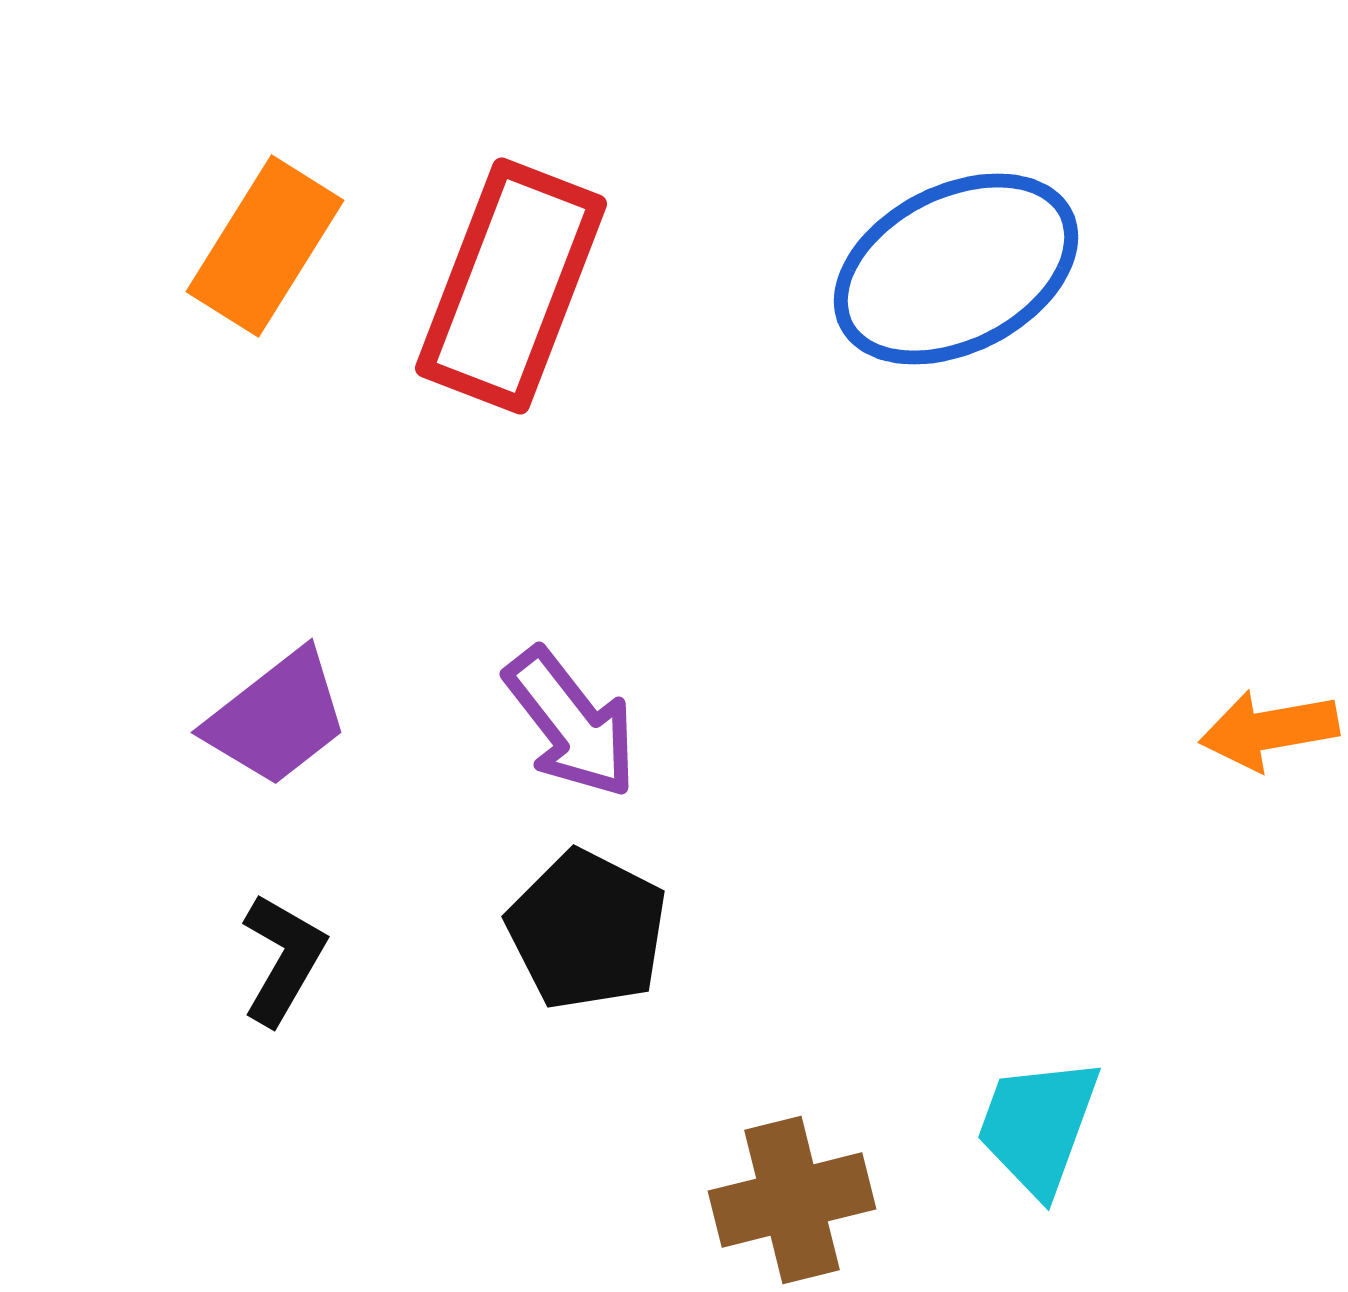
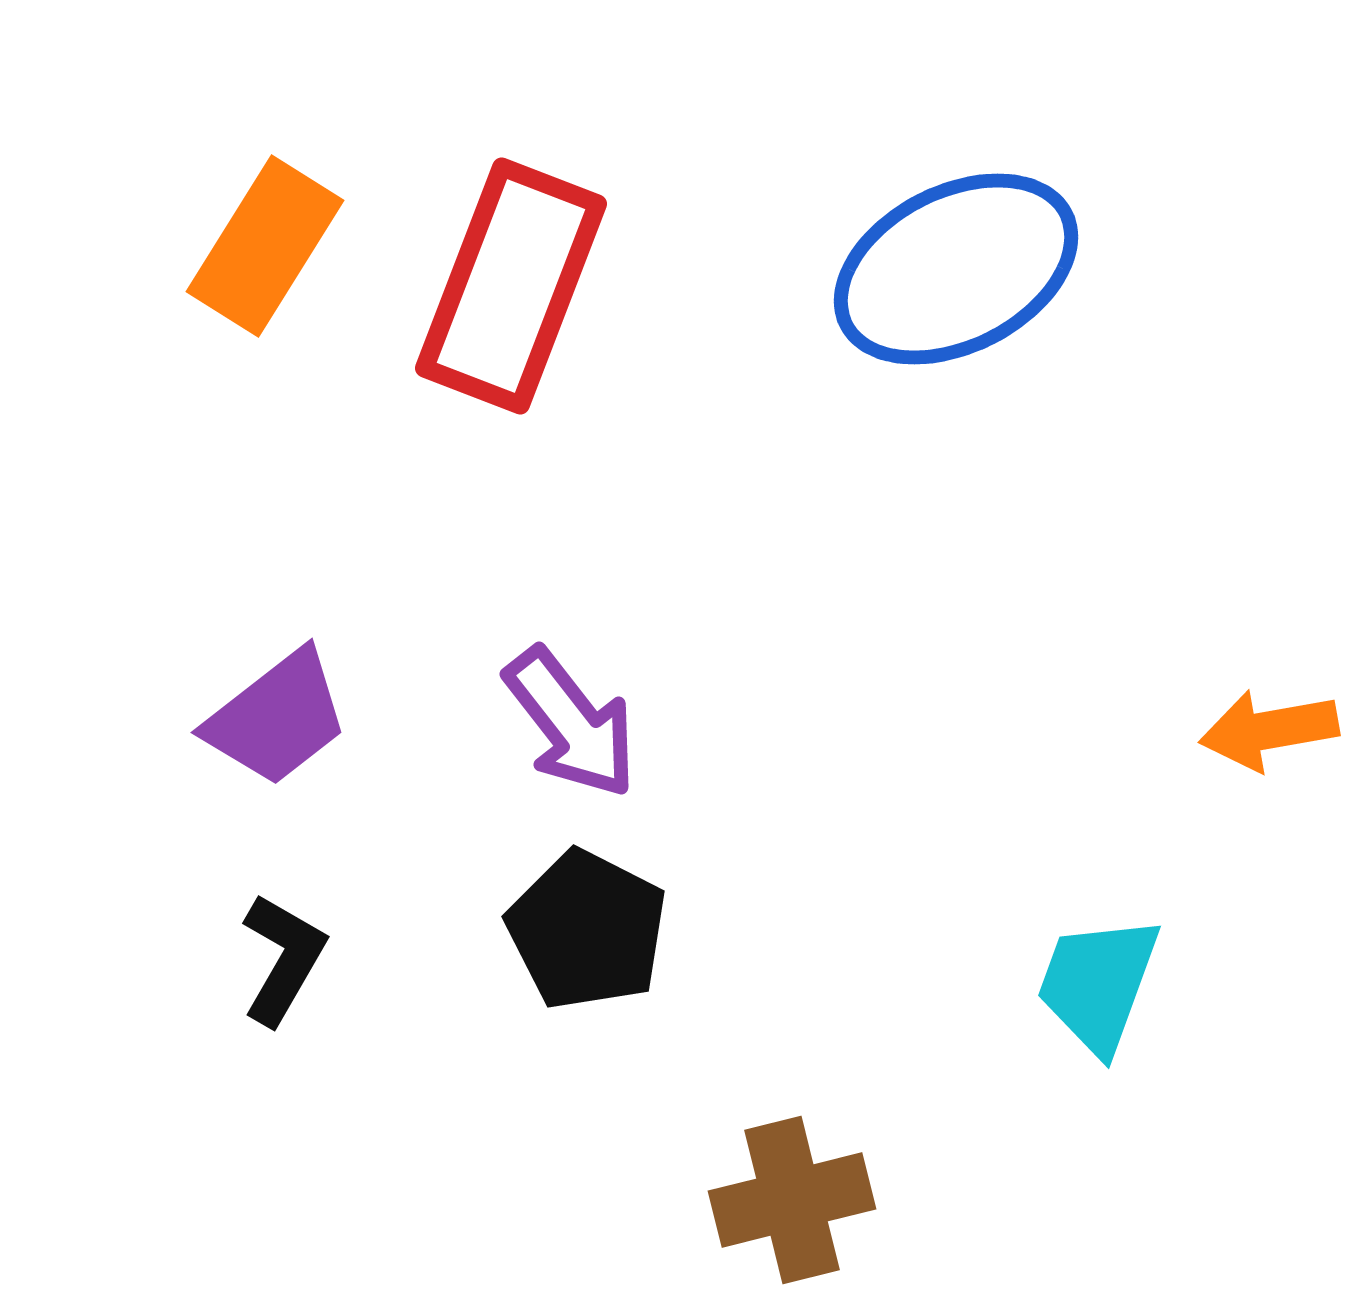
cyan trapezoid: moved 60 px right, 142 px up
